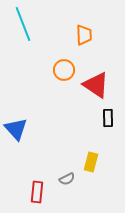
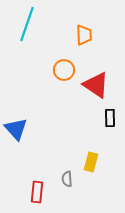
cyan line: moved 4 px right; rotated 40 degrees clockwise
black rectangle: moved 2 px right
gray semicircle: rotated 112 degrees clockwise
